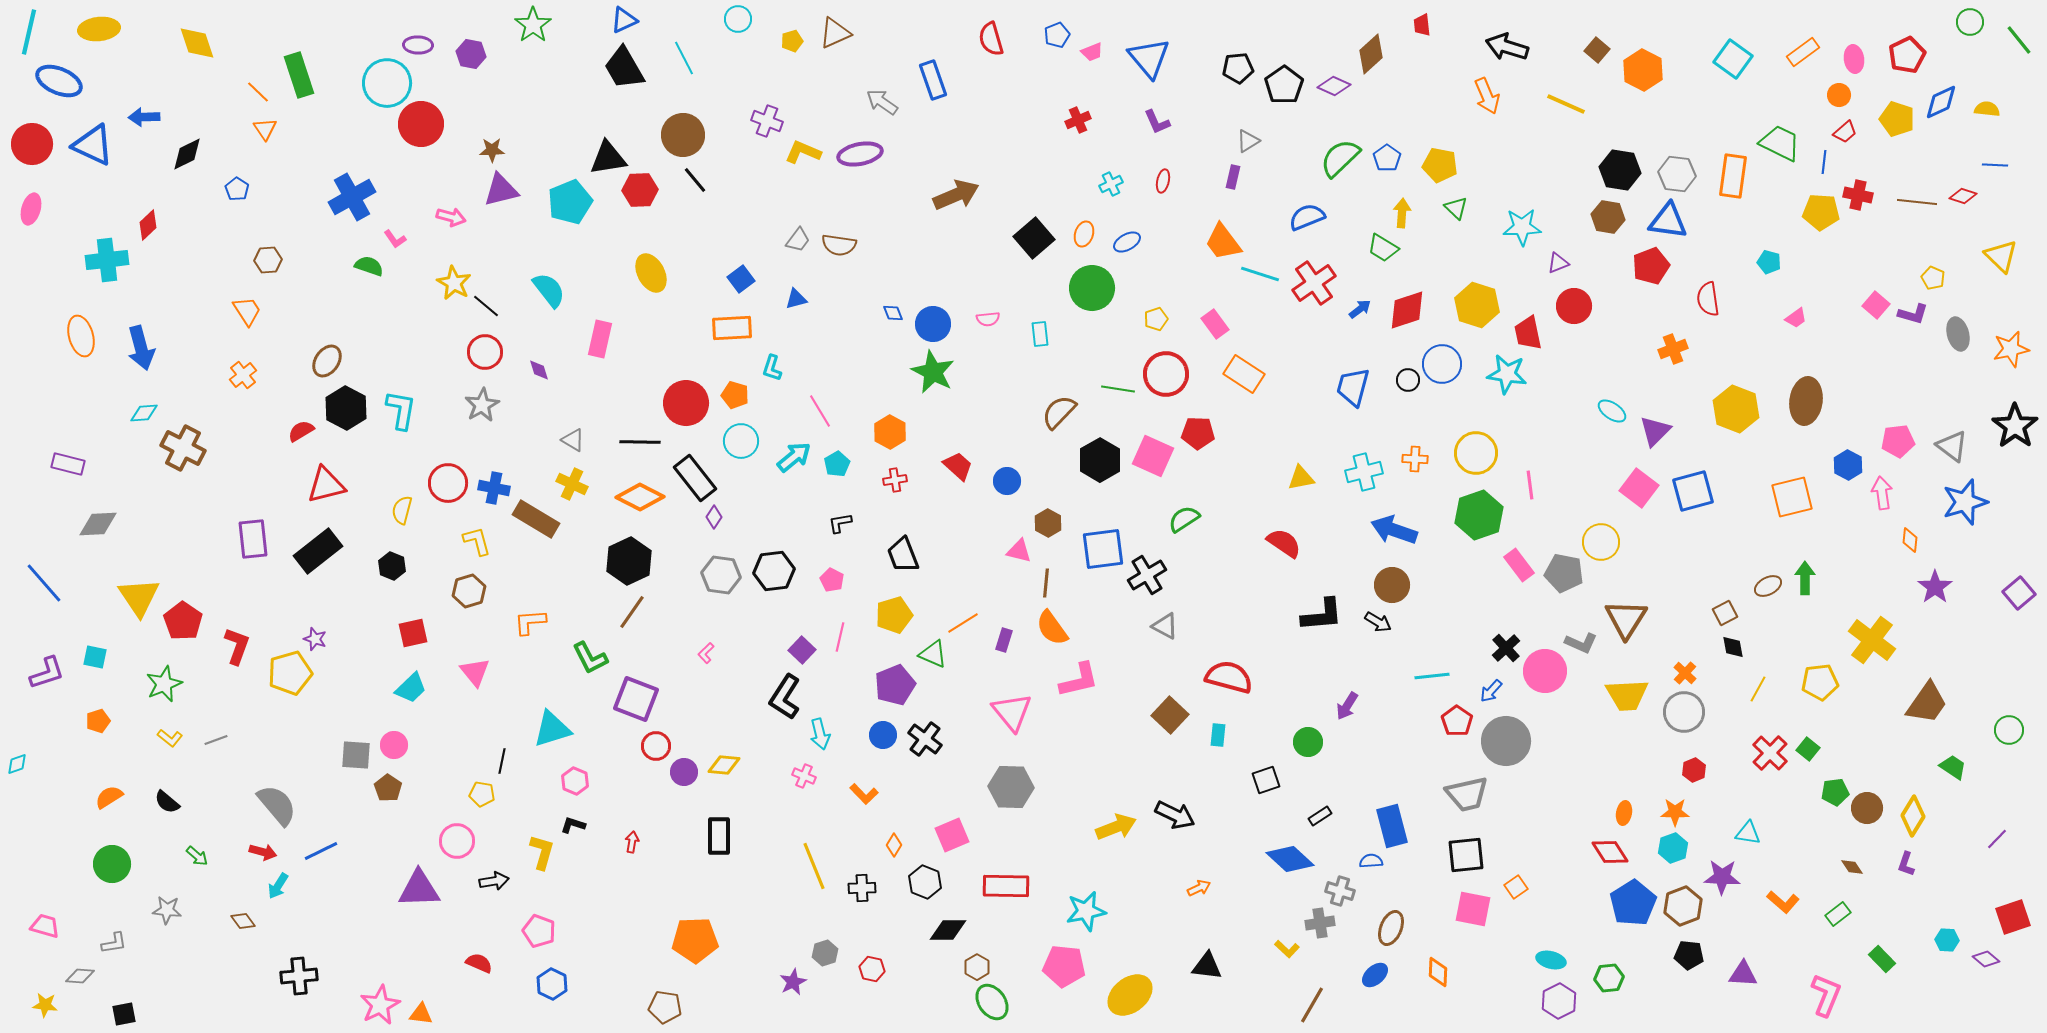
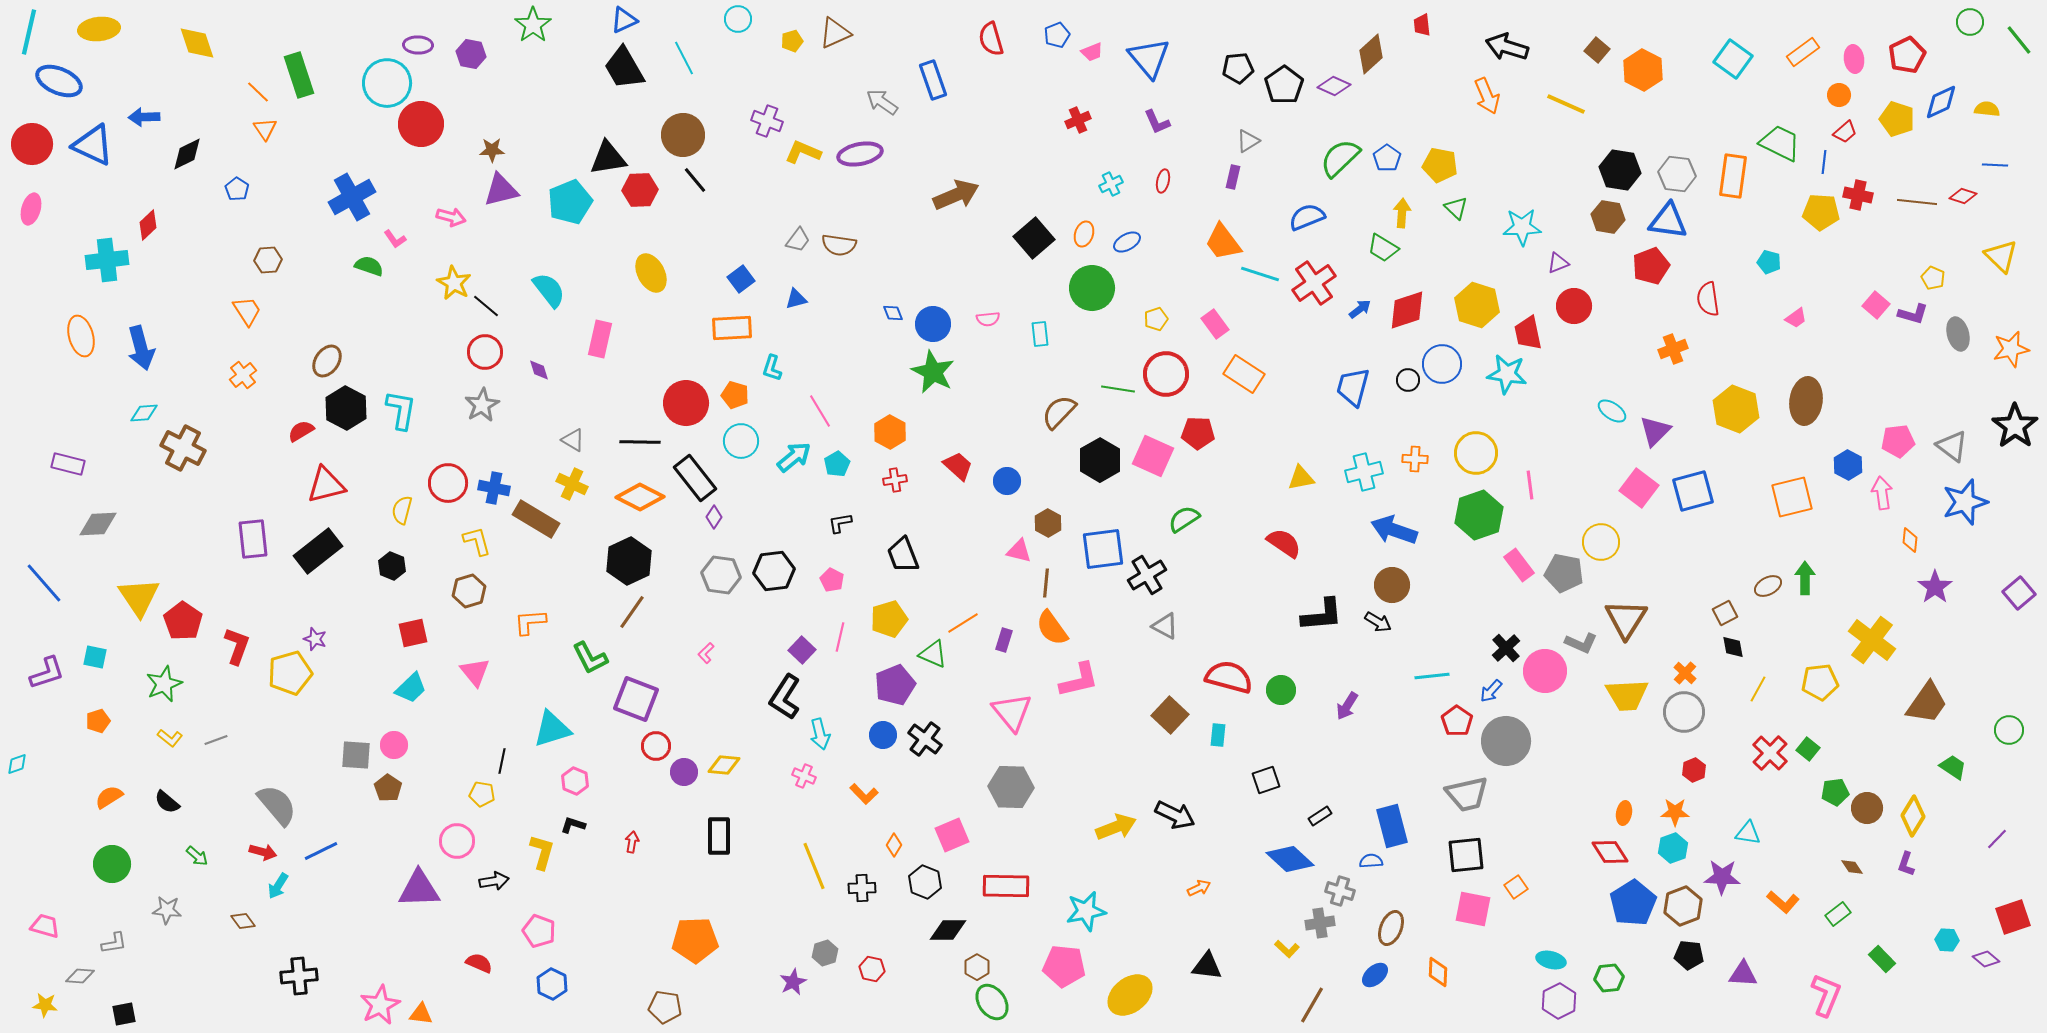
yellow pentagon at (894, 615): moved 5 px left, 4 px down
green circle at (1308, 742): moved 27 px left, 52 px up
